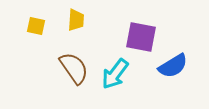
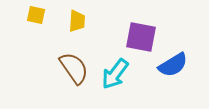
yellow trapezoid: moved 1 px right, 1 px down
yellow square: moved 11 px up
blue semicircle: moved 1 px up
